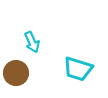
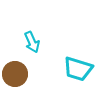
brown circle: moved 1 px left, 1 px down
